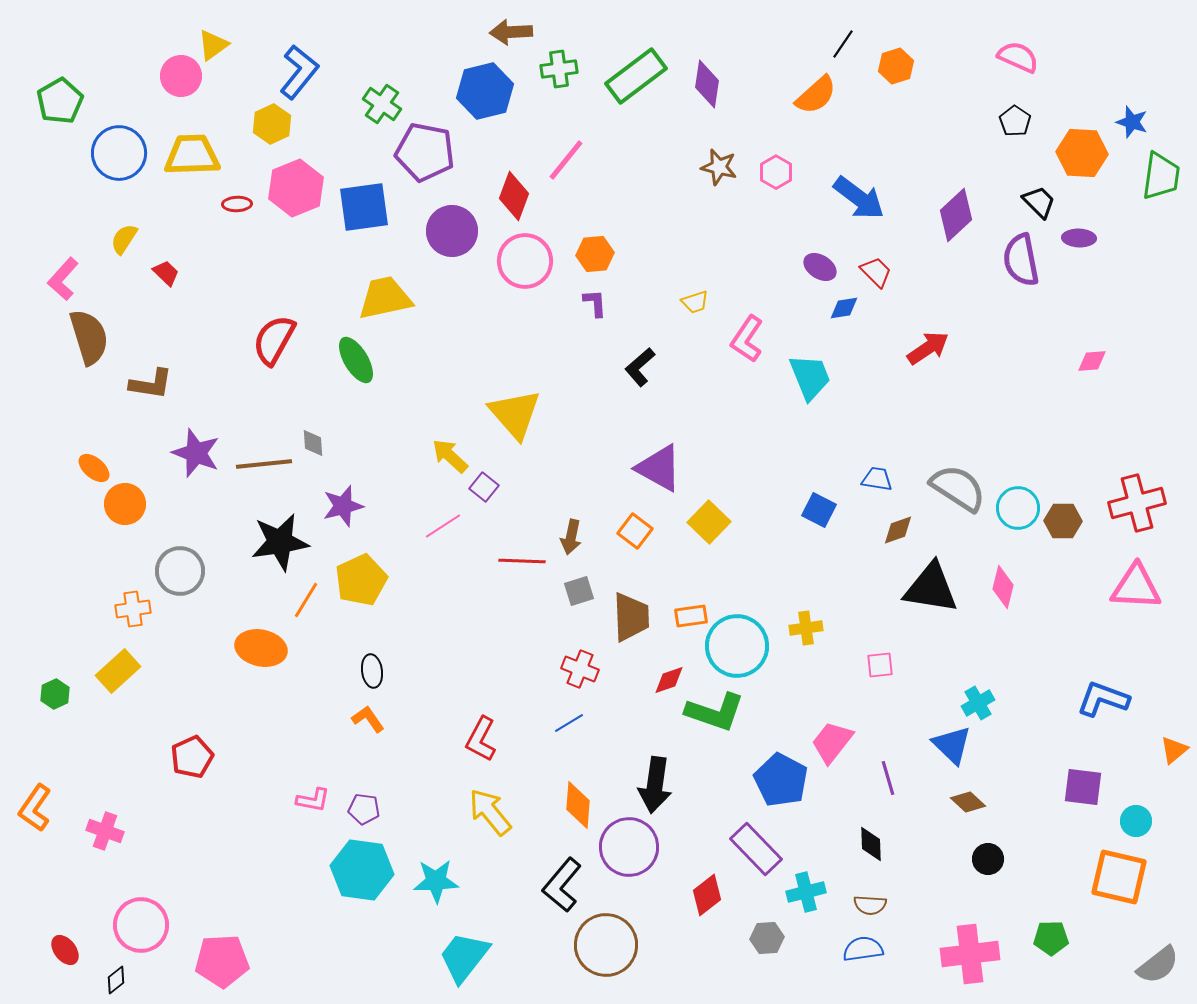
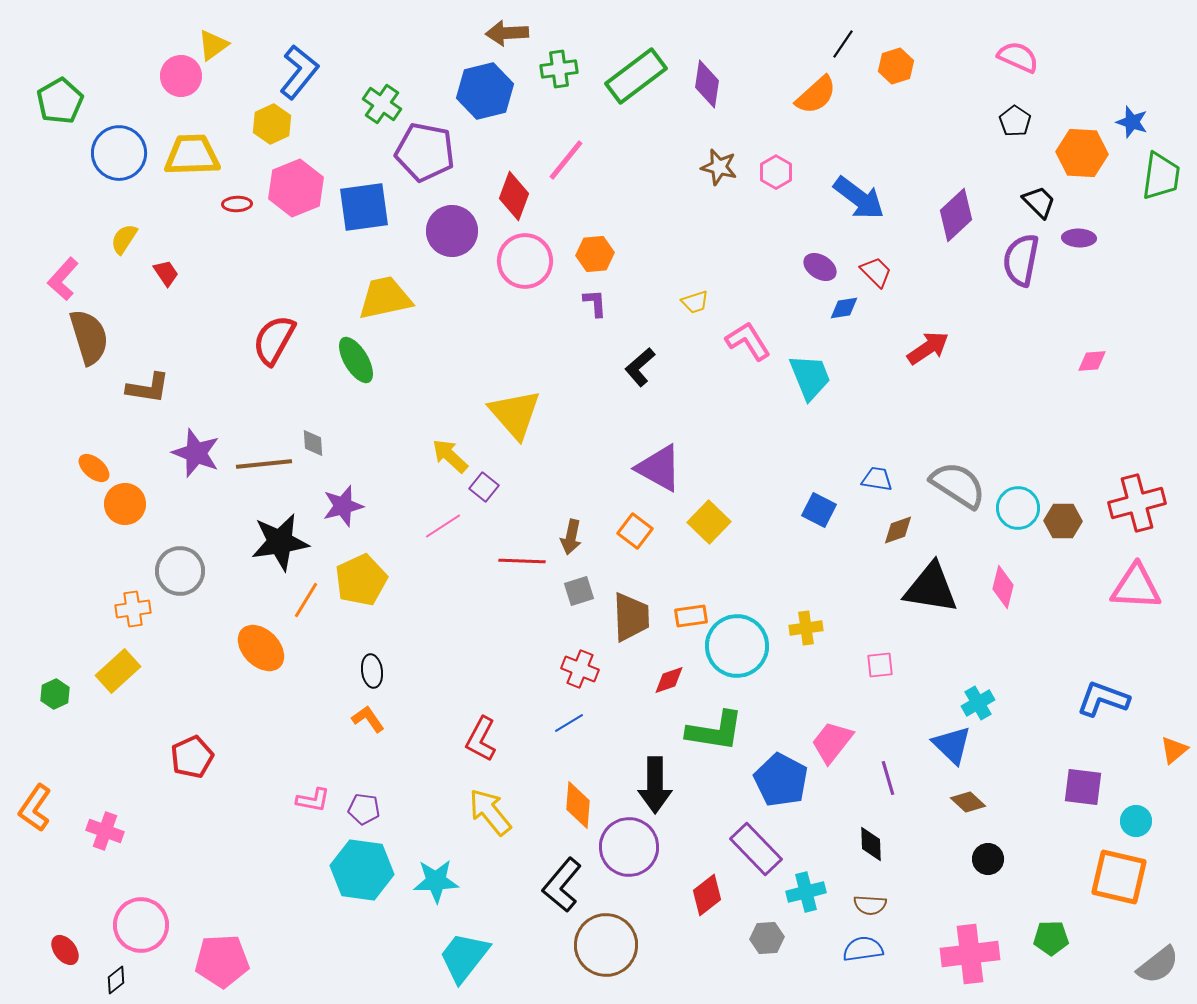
brown arrow at (511, 32): moved 4 px left, 1 px down
purple semicircle at (1021, 260): rotated 22 degrees clockwise
red trapezoid at (166, 273): rotated 12 degrees clockwise
pink L-shape at (747, 339): moved 1 px right, 2 px down; rotated 114 degrees clockwise
brown L-shape at (151, 384): moved 3 px left, 4 px down
gray semicircle at (958, 488): moved 3 px up
orange ellipse at (261, 648): rotated 33 degrees clockwise
green L-shape at (715, 712): moved 19 px down; rotated 10 degrees counterclockwise
black arrow at (655, 785): rotated 8 degrees counterclockwise
